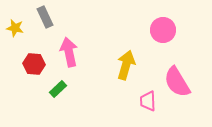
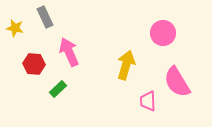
pink circle: moved 3 px down
pink arrow: rotated 12 degrees counterclockwise
